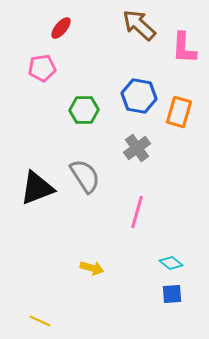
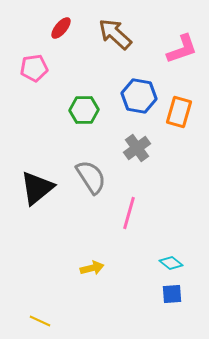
brown arrow: moved 24 px left, 9 px down
pink L-shape: moved 2 px left, 1 px down; rotated 112 degrees counterclockwise
pink pentagon: moved 8 px left
gray semicircle: moved 6 px right, 1 px down
black triangle: rotated 18 degrees counterclockwise
pink line: moved 8 px left, 1 px down
yellow arrow: rotated 30 degrees counterclockwise
